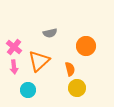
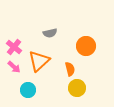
pink arrow: rotated 40 degrees counterclockwise
